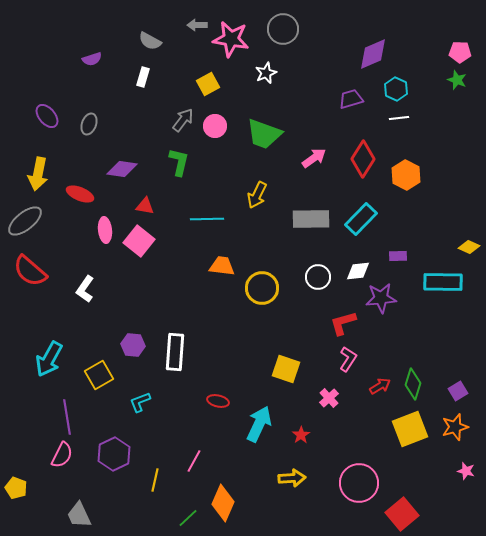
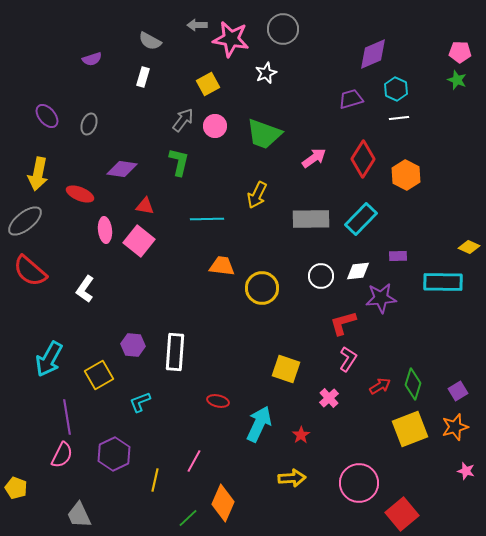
white circle at (318, 277): moved 3 px right, 1 px up
